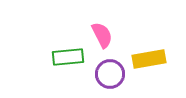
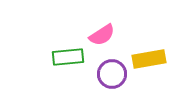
pink semicircle: rotated 84 degrees clockwise
purple circle: moved 2 px right
